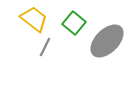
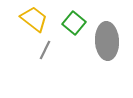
gray ellipse: rotated 48 degrees counterclockwise
gray line: moved 3 px down
